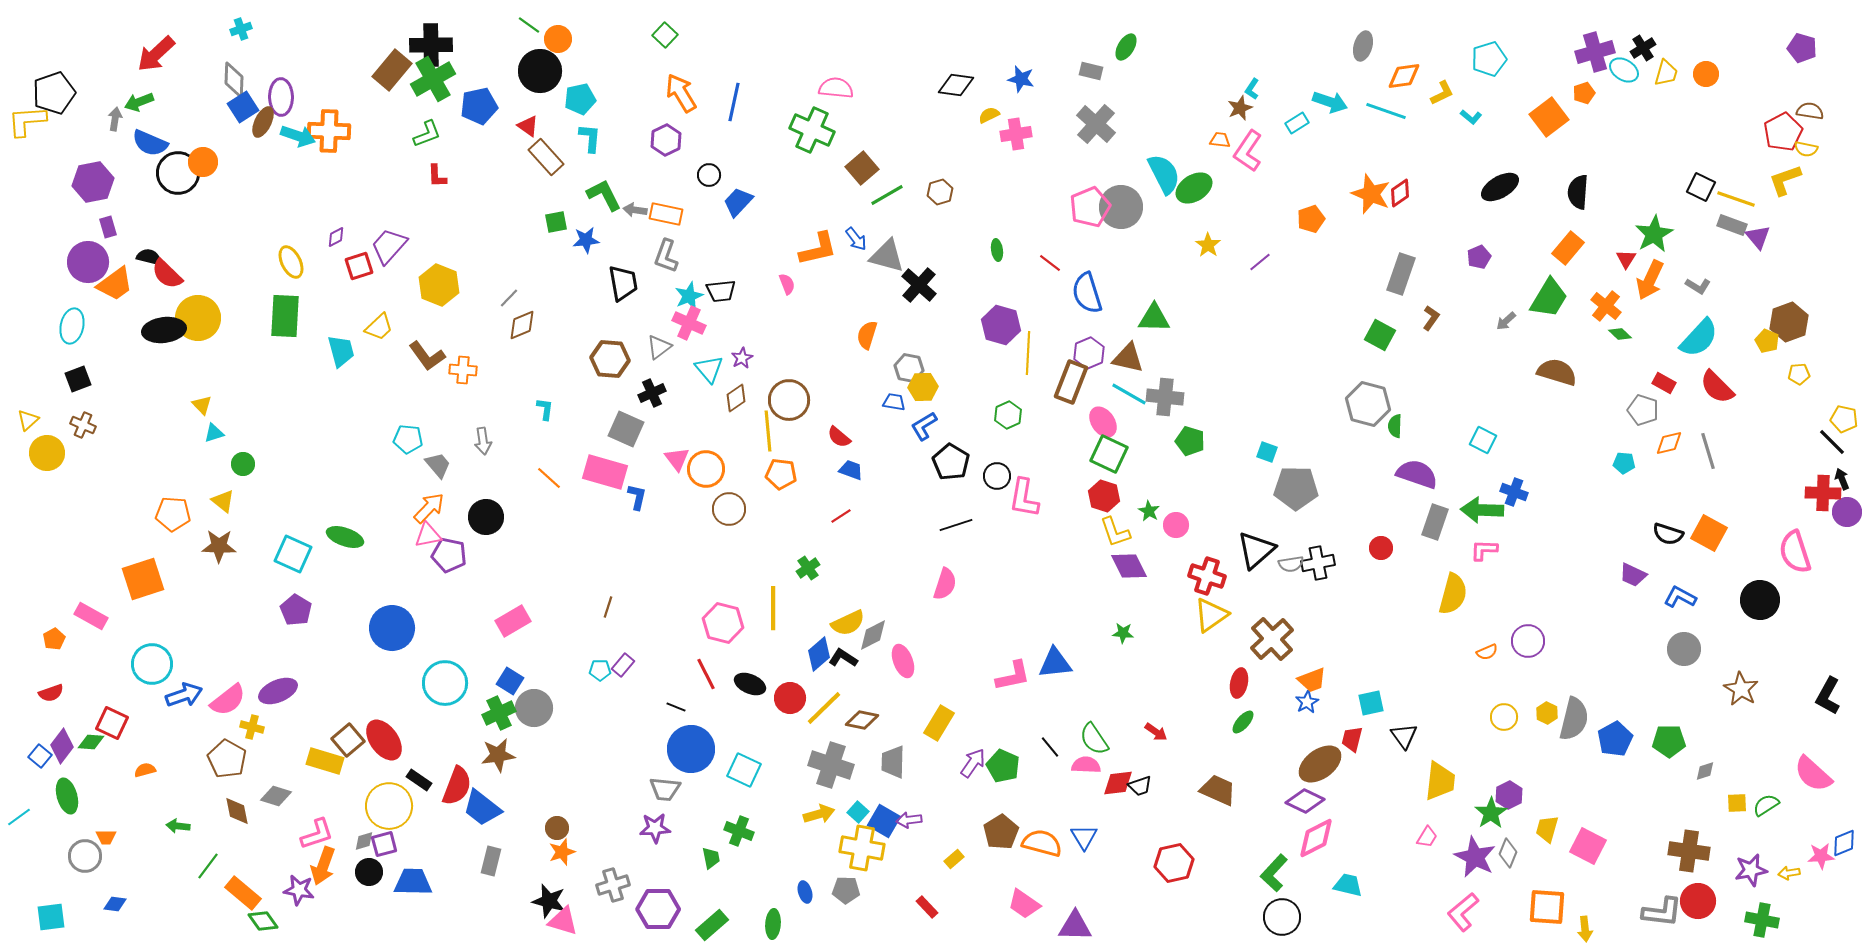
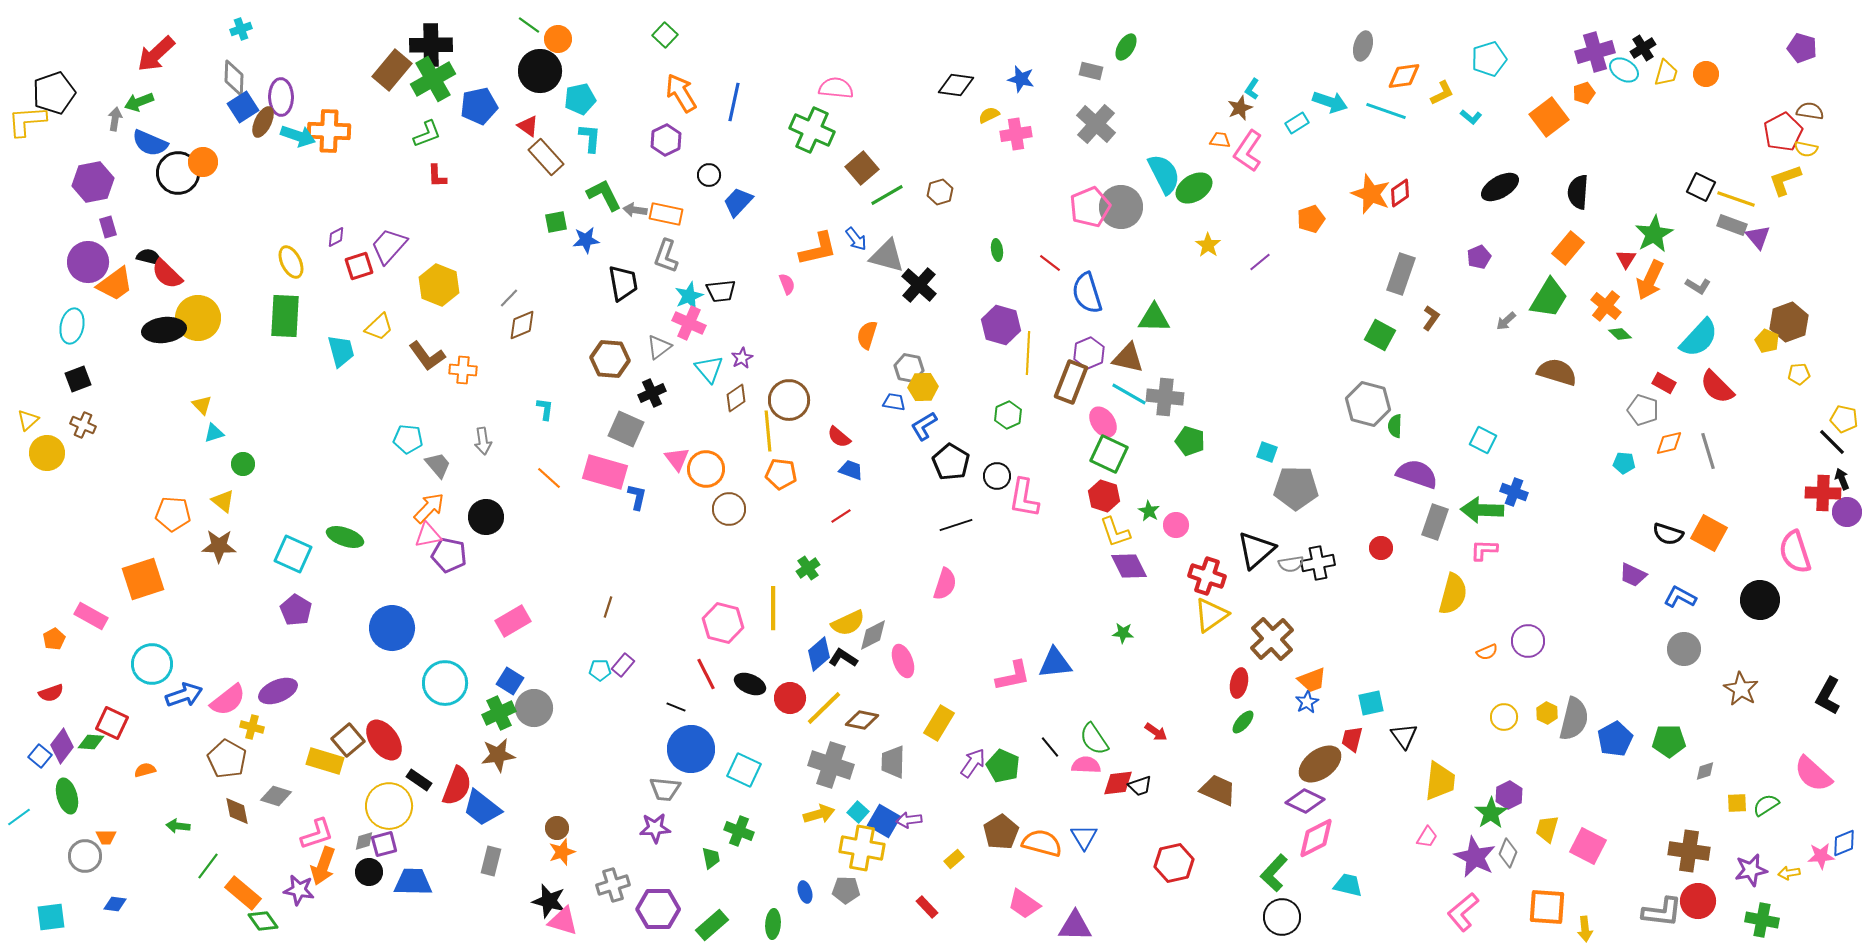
gray diamond at (234, 80): moved 2 px up
